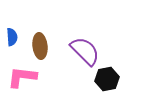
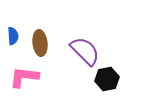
blue semicircle: moved 1 px right, 1 px up
brown ellipse: moved 3 px up
pink L-shape: moved 2 px right
